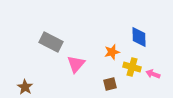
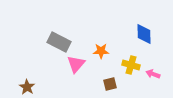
blue diamond: moved 5 px right, 3 px up
gray rectangle: moved 8 px right
orange star: moved 11 px left, 1 px up; rotated 14 degrees clockwise
yellow cross: moved 1 px left, 2 px up
brown star: moved 2 px right
